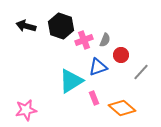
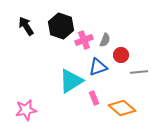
black arrow: rotated 42 degrees clockwise
gray line: moved 2 px left; rotated 42 degrees clockwise
